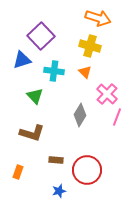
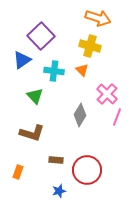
blue triangle: rotated 18 degrees counterclockwise
orange triangle: moved 3 px left, 2 px up
